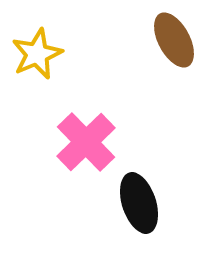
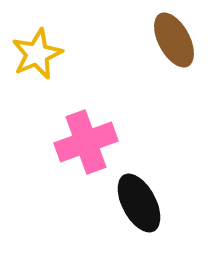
pink cross: rotated 24 degrees clockwise
black ellipse: rotated 10 degrees counterclockwise
